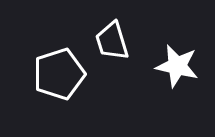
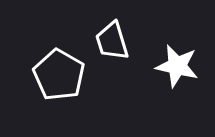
white pentagon: moved 1 px down; rotated 24 degrees counterclockwise
